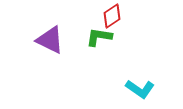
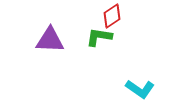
purple triangle: rotated 24 degrees counterclockwise
